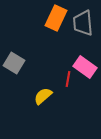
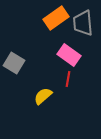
orange rectangle: rotated 30 degrees clockwise
pink rectangle: moved 16 px left, 12 px up
